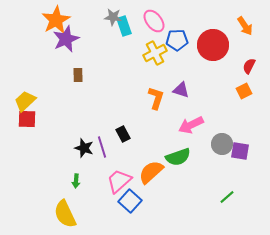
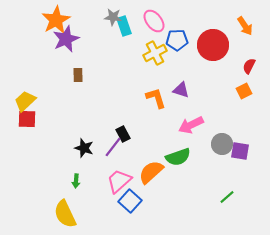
orange L-shape: rotated 35 degrees counterclockwise
purple line: moved 11 px right; rotated 55 degrees clockwise
